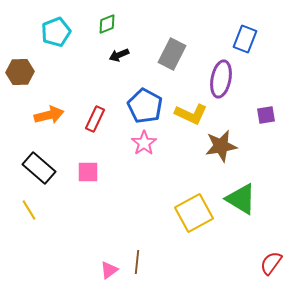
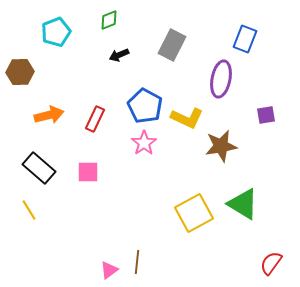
green diamond: moved 2 px right, 4 px up
gray rectangle: moved 9 px up
yellow L-shape: moved 4 px left, 4 px down
green triangle: moved 2 px right, 5 px down
